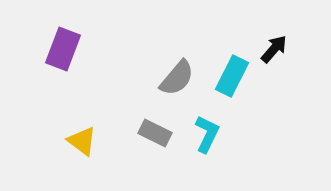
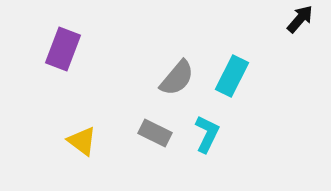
black arrow: moved 26 px right, 30 px up
